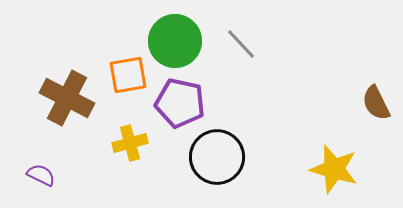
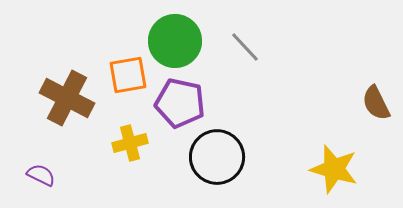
gray line: moved 4 px right, 3 px down
